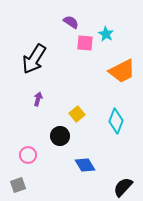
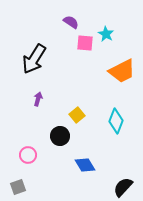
yellow square: moved 1 px down
gray square: moved 2 px down
